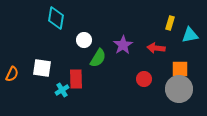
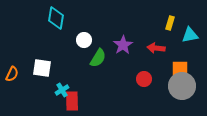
red rectangle: moved 4 px left, 22 px down
gray circle: moved 3 px right, 3 px up
